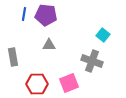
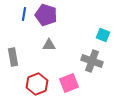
purple pentagon: rotated 10 degrees clockwise
cyan square: rotated 16 degrees counterclockwise
red hexagon: rotated 20 degrees counterclockwise
